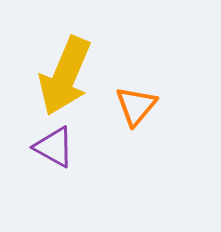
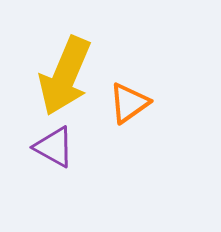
orange triangle: moved 7 px left, 3 px up; rotated 15 degrees clockwise
